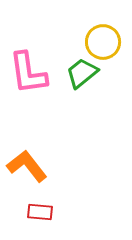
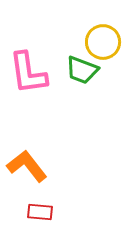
green trapezoid: moved 3 px up; rotated 120 degrees counterclockwise
